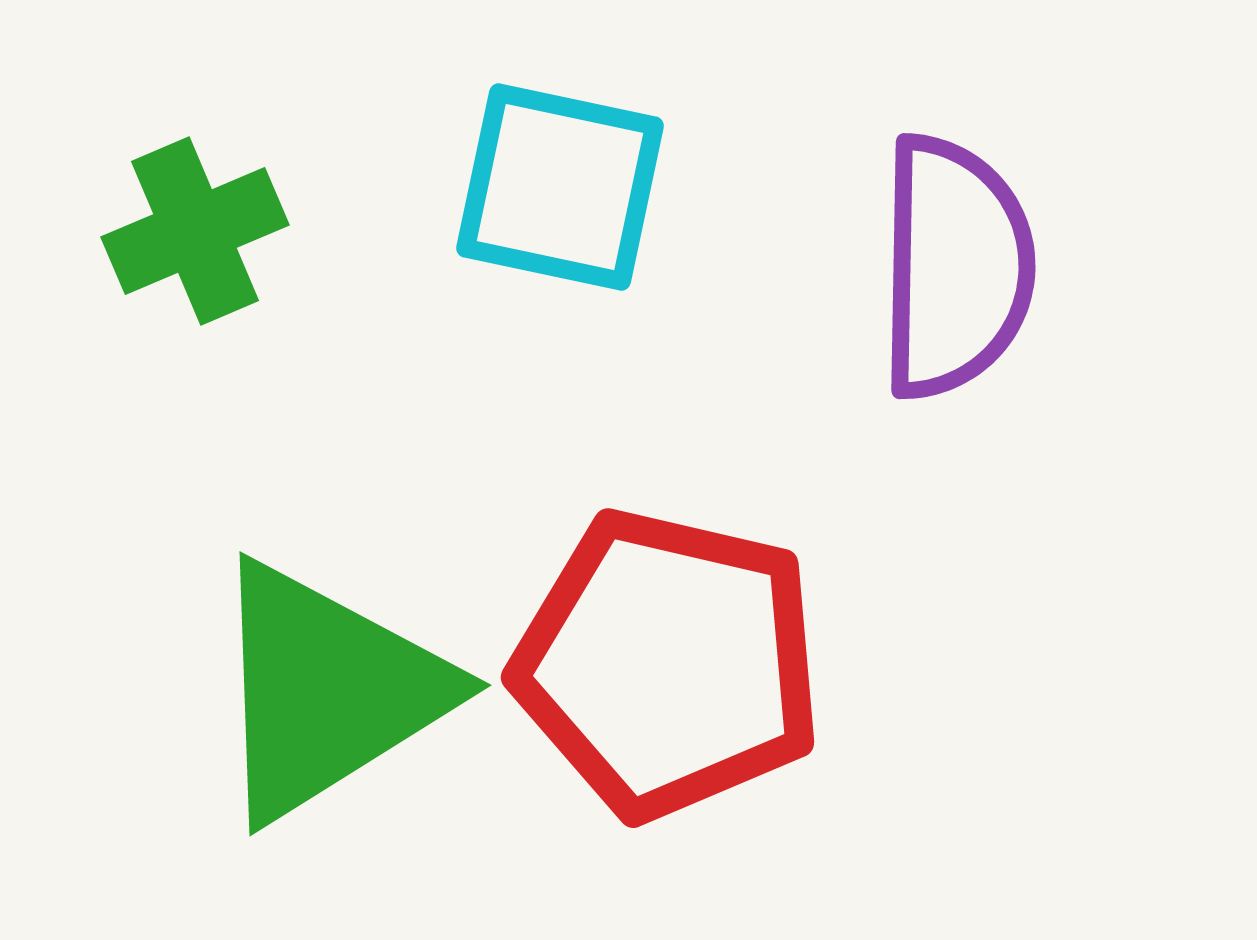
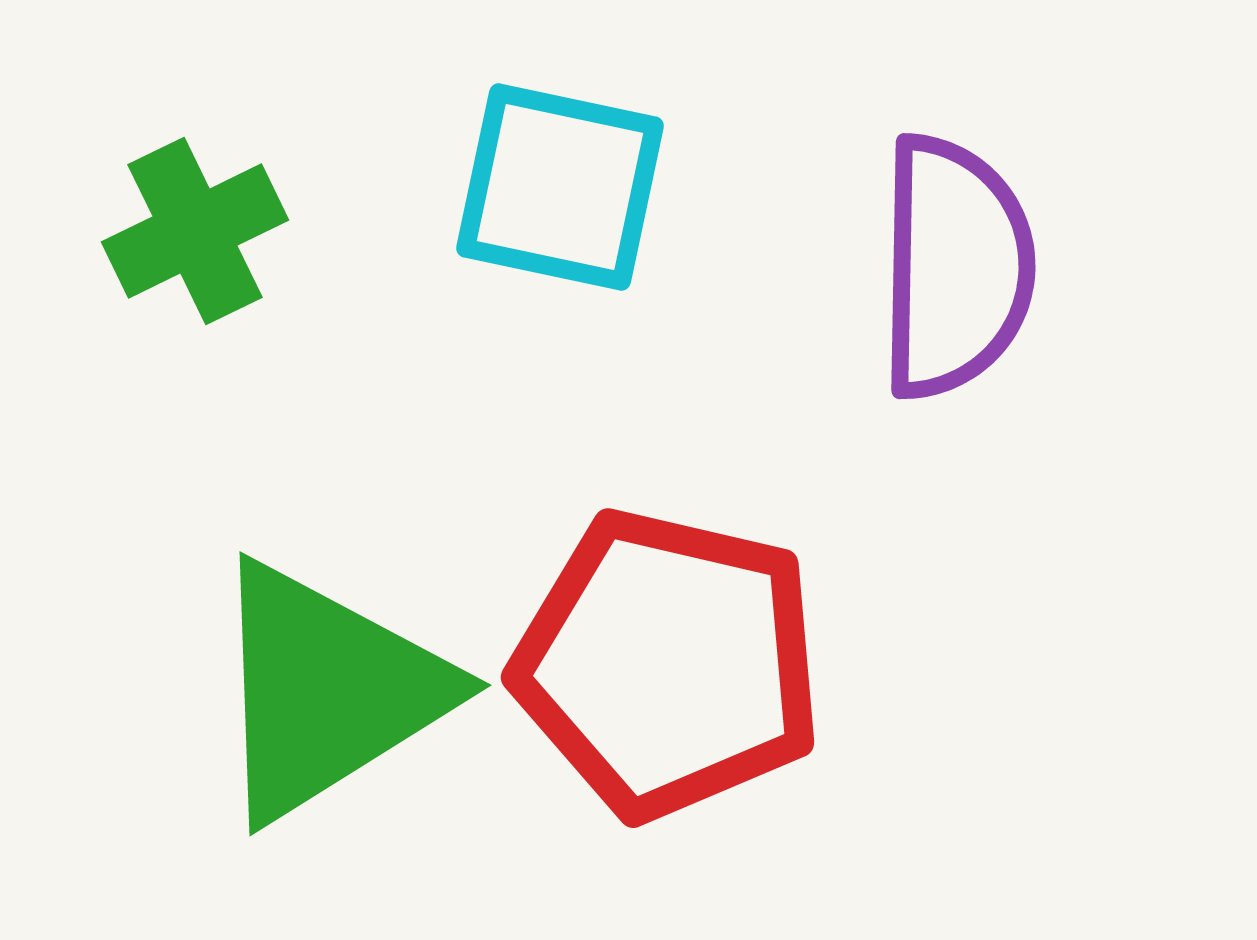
green cross: rotated 3 degrees counterclockwise
